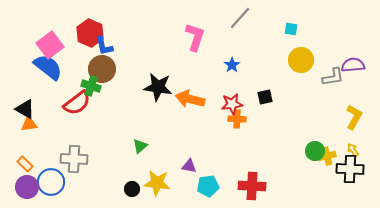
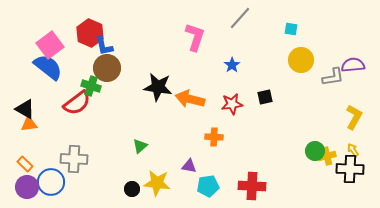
brown circle: moved 5 px right, 1 px up
orange cross: moved 23 px left, 18 px down
